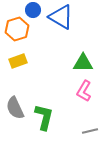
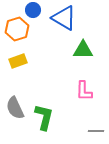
blue triangle: moved 3 px right, 1 px down
green triangle: moved 13 px up
pink L-shape: rotated 30 degrees counterclockwise
gray line: moved 6 px right; rotated 14 degrees clockwise
